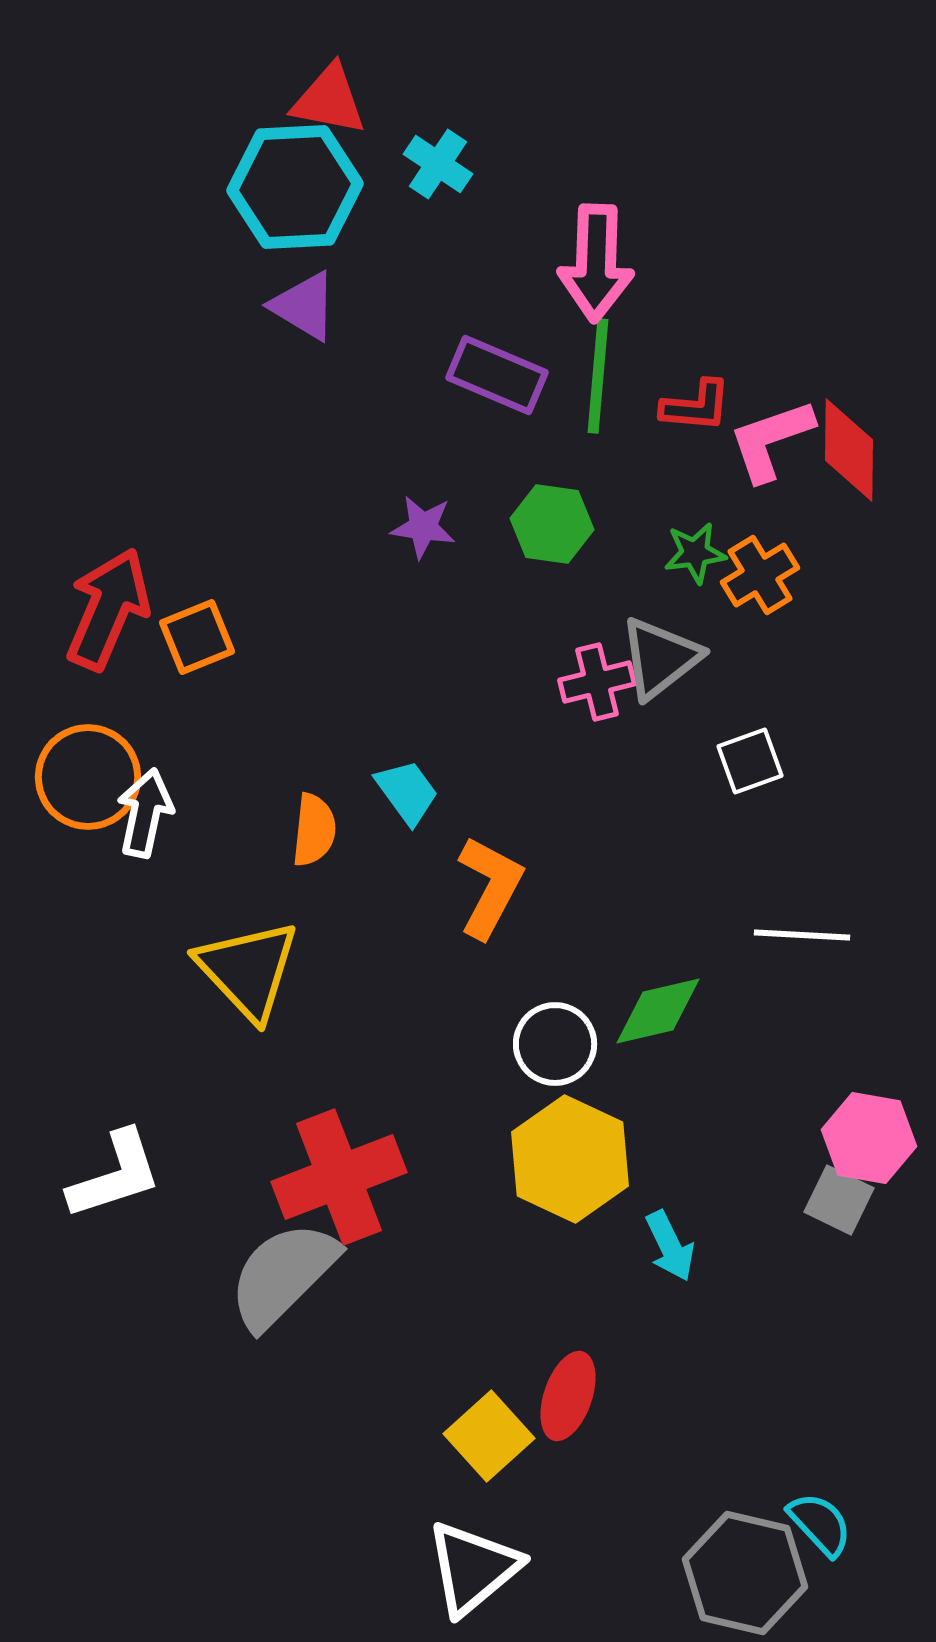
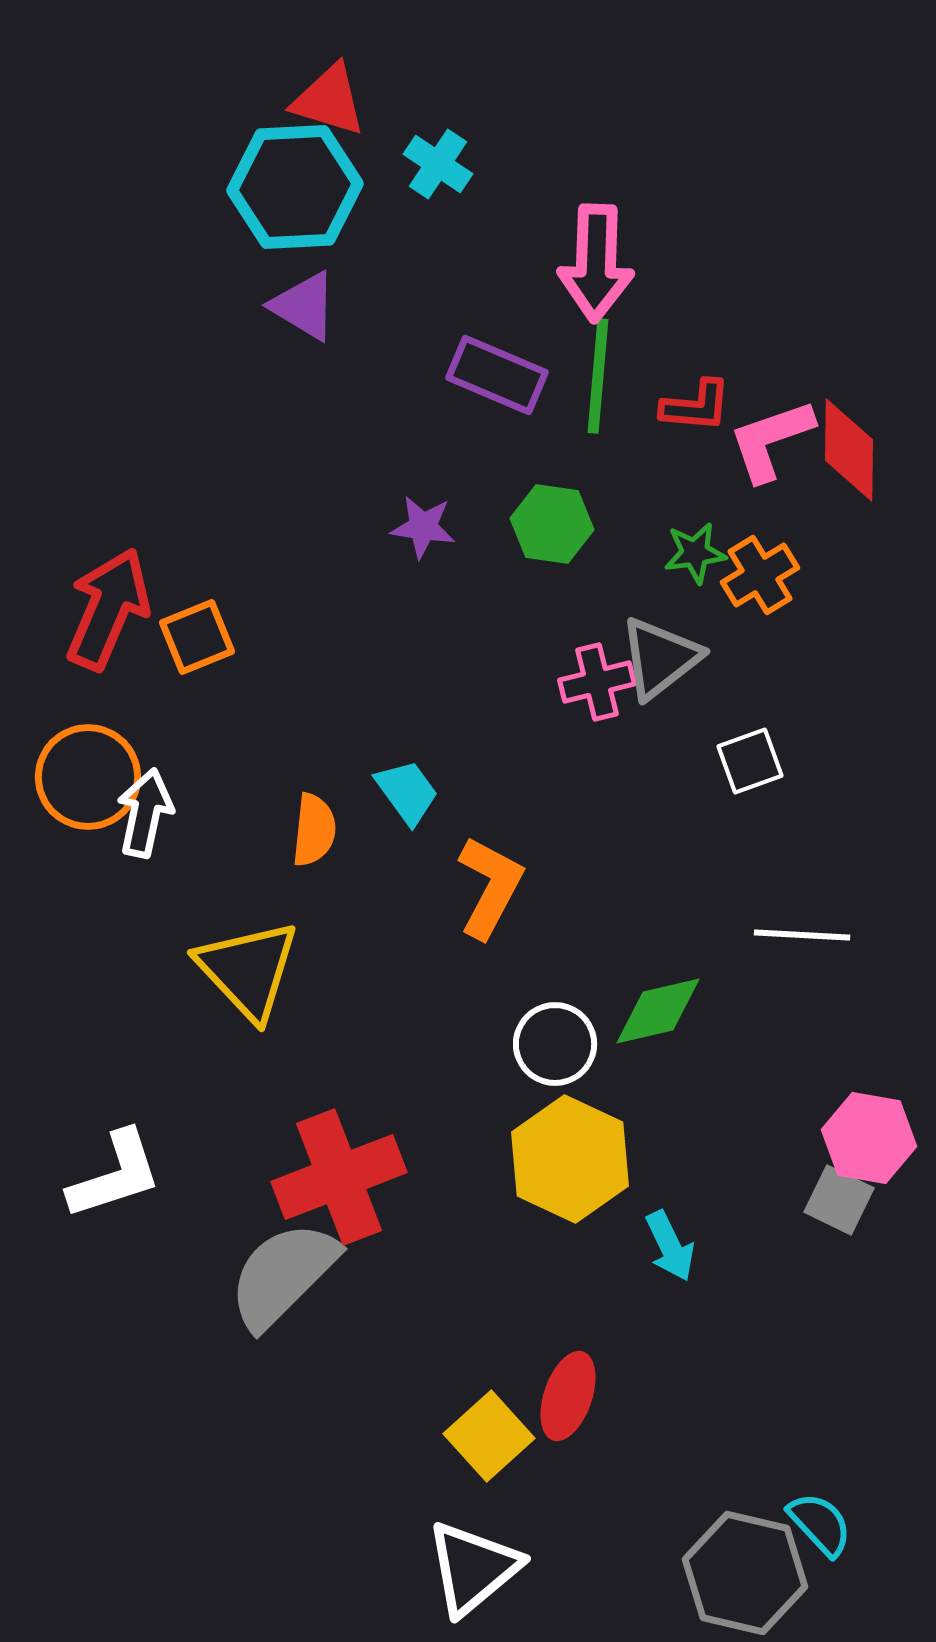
red triangle: rotated 6 degrees clockwise
